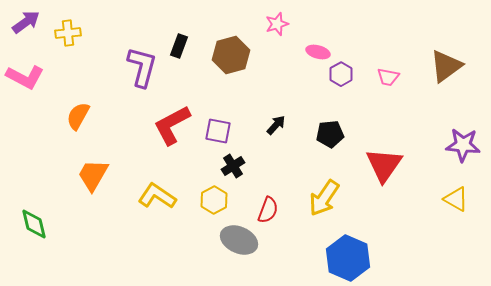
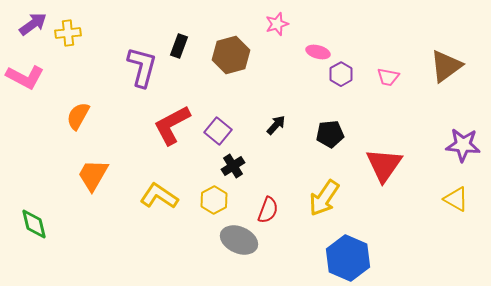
purple arrow: moved 7 px right, 2 px down
purple square: rotated 28 degrees clockwise
yellow L-shape: moved 2 px right
